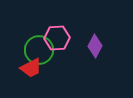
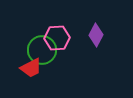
purple diamond: moved 1 px right, 11 px up
green circle: moved 3 px right
